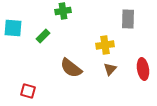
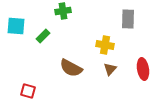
cyan square: moved 3 px right, 2 px up
yellow cross: rotated 18 degrees clockwise
brown semicircle: rotated 10 degrees counterclockwise
